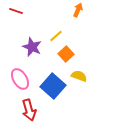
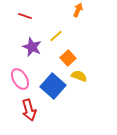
red line: moved 9 px right, 5 px down
orange square: moved 2 px right, 4 px down
